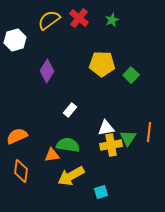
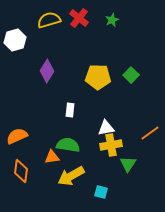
yellow semicircle: rotated 20 degrees clockwise
yellow pentagon: moved 4 px left, 13 px down
white rectangle: rotated 32 degrees counterclockwise
orange line: moved 1 px right, 1 px down; rotated 48 degrees clockwise
green triangle: moved 26 px down
orange triangle: moved 2 px down
cyan square: rotated 32 degrees clockwise
